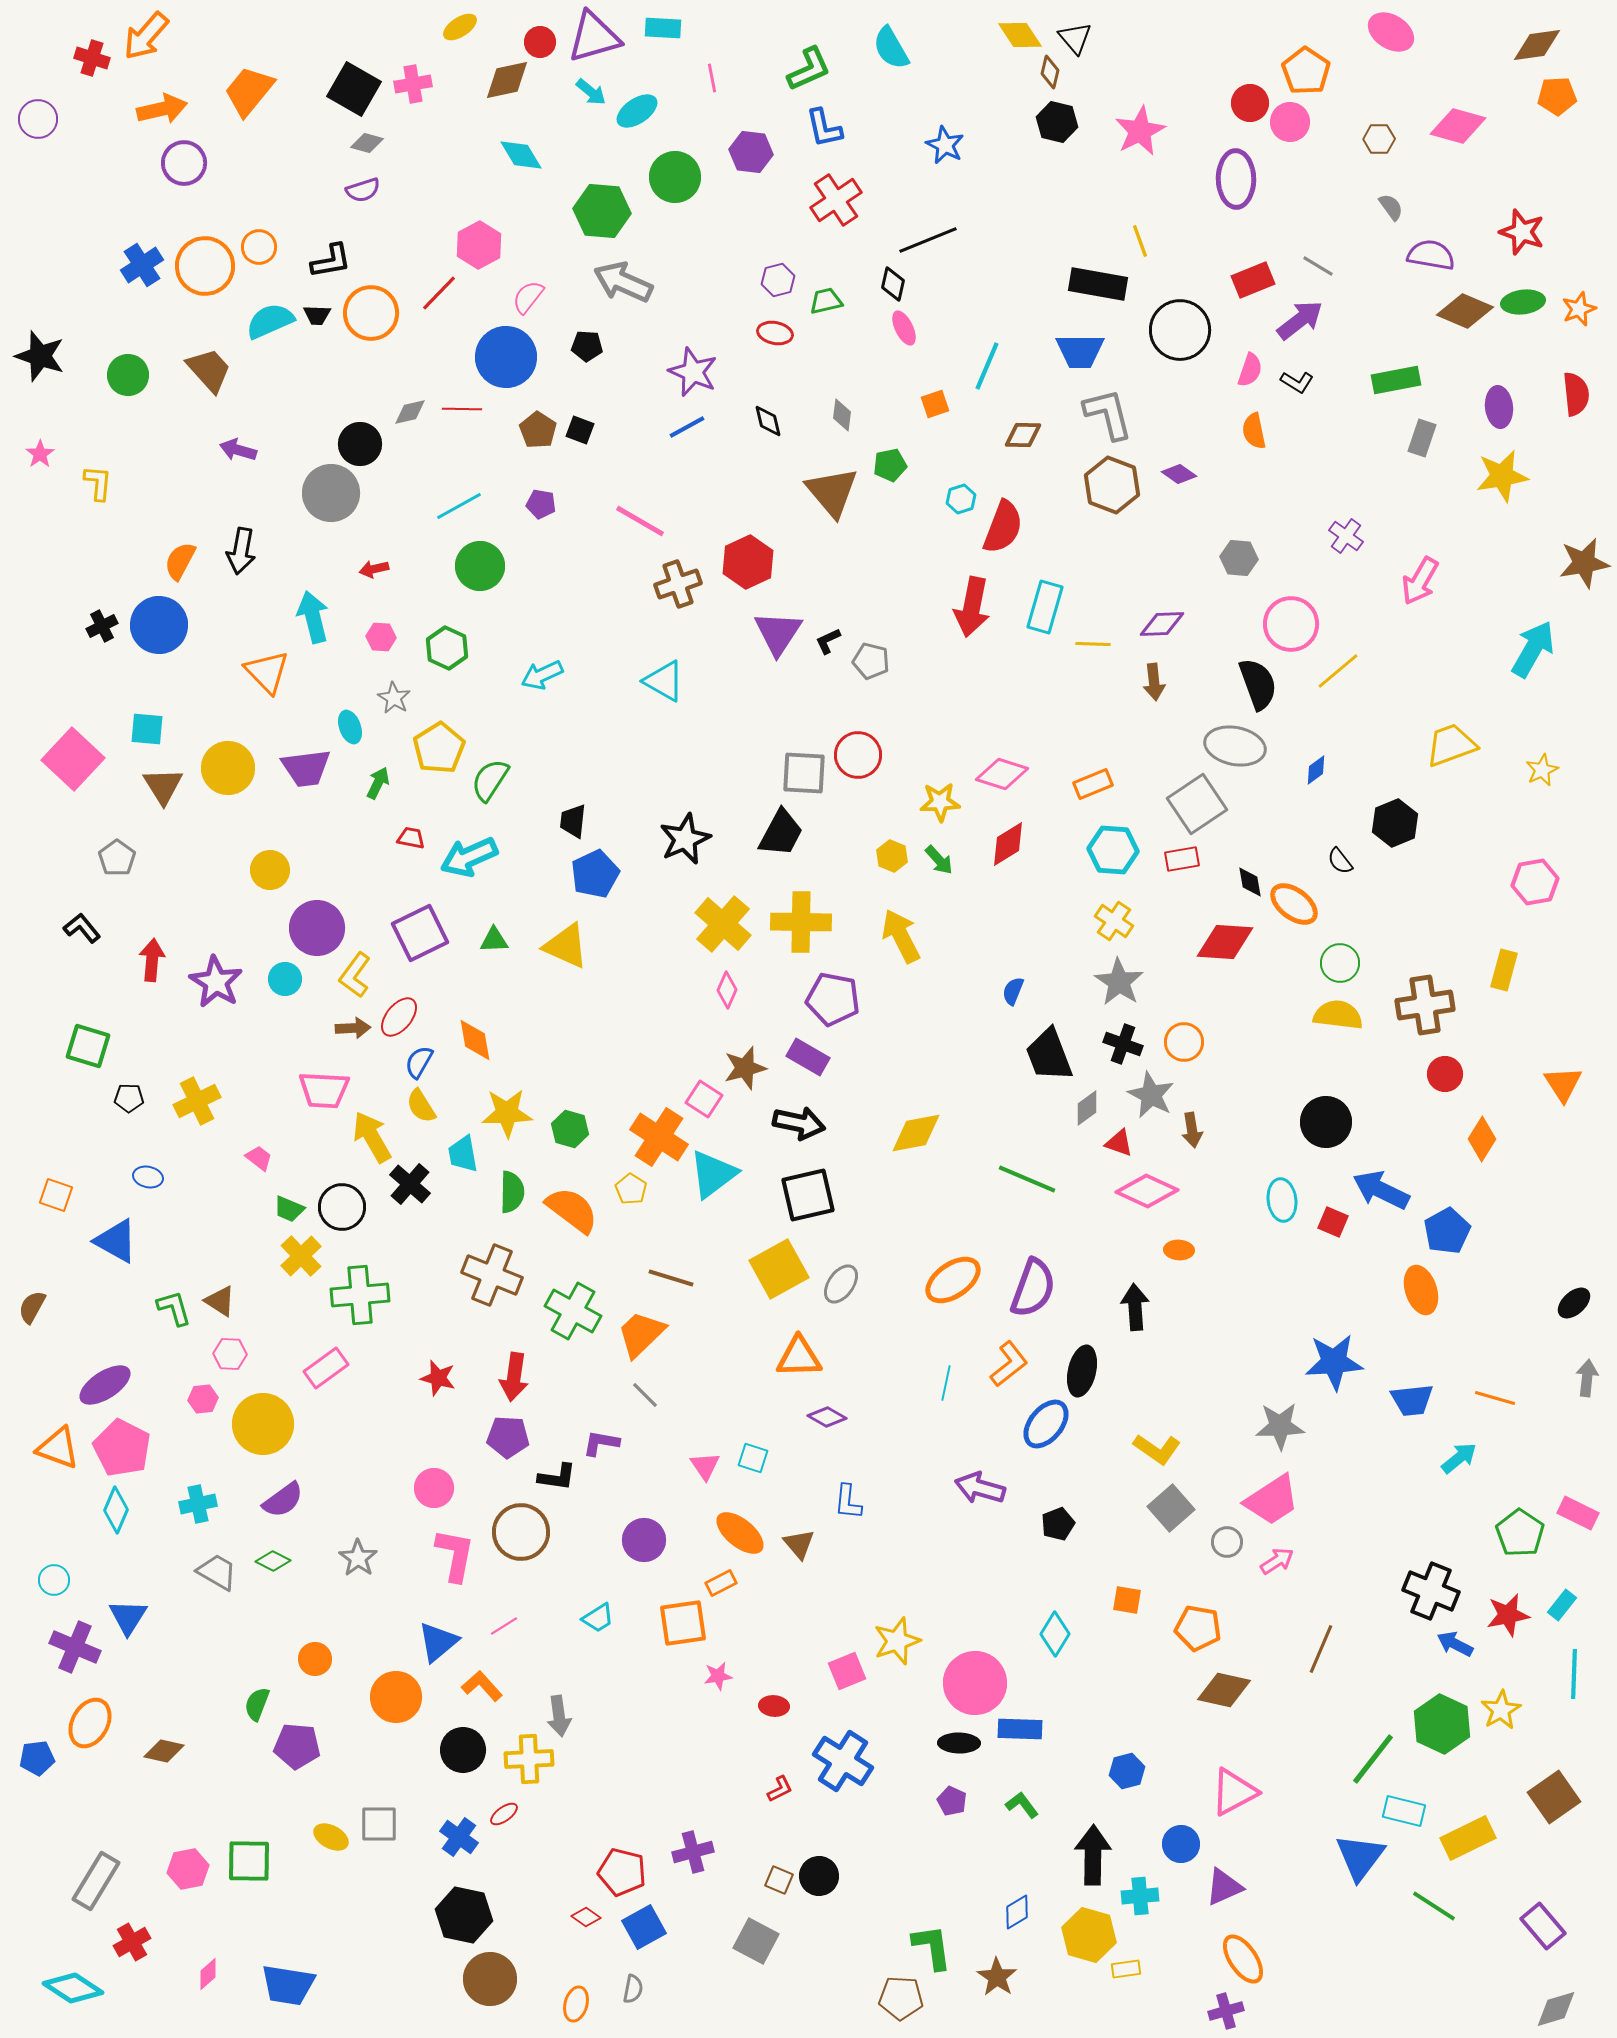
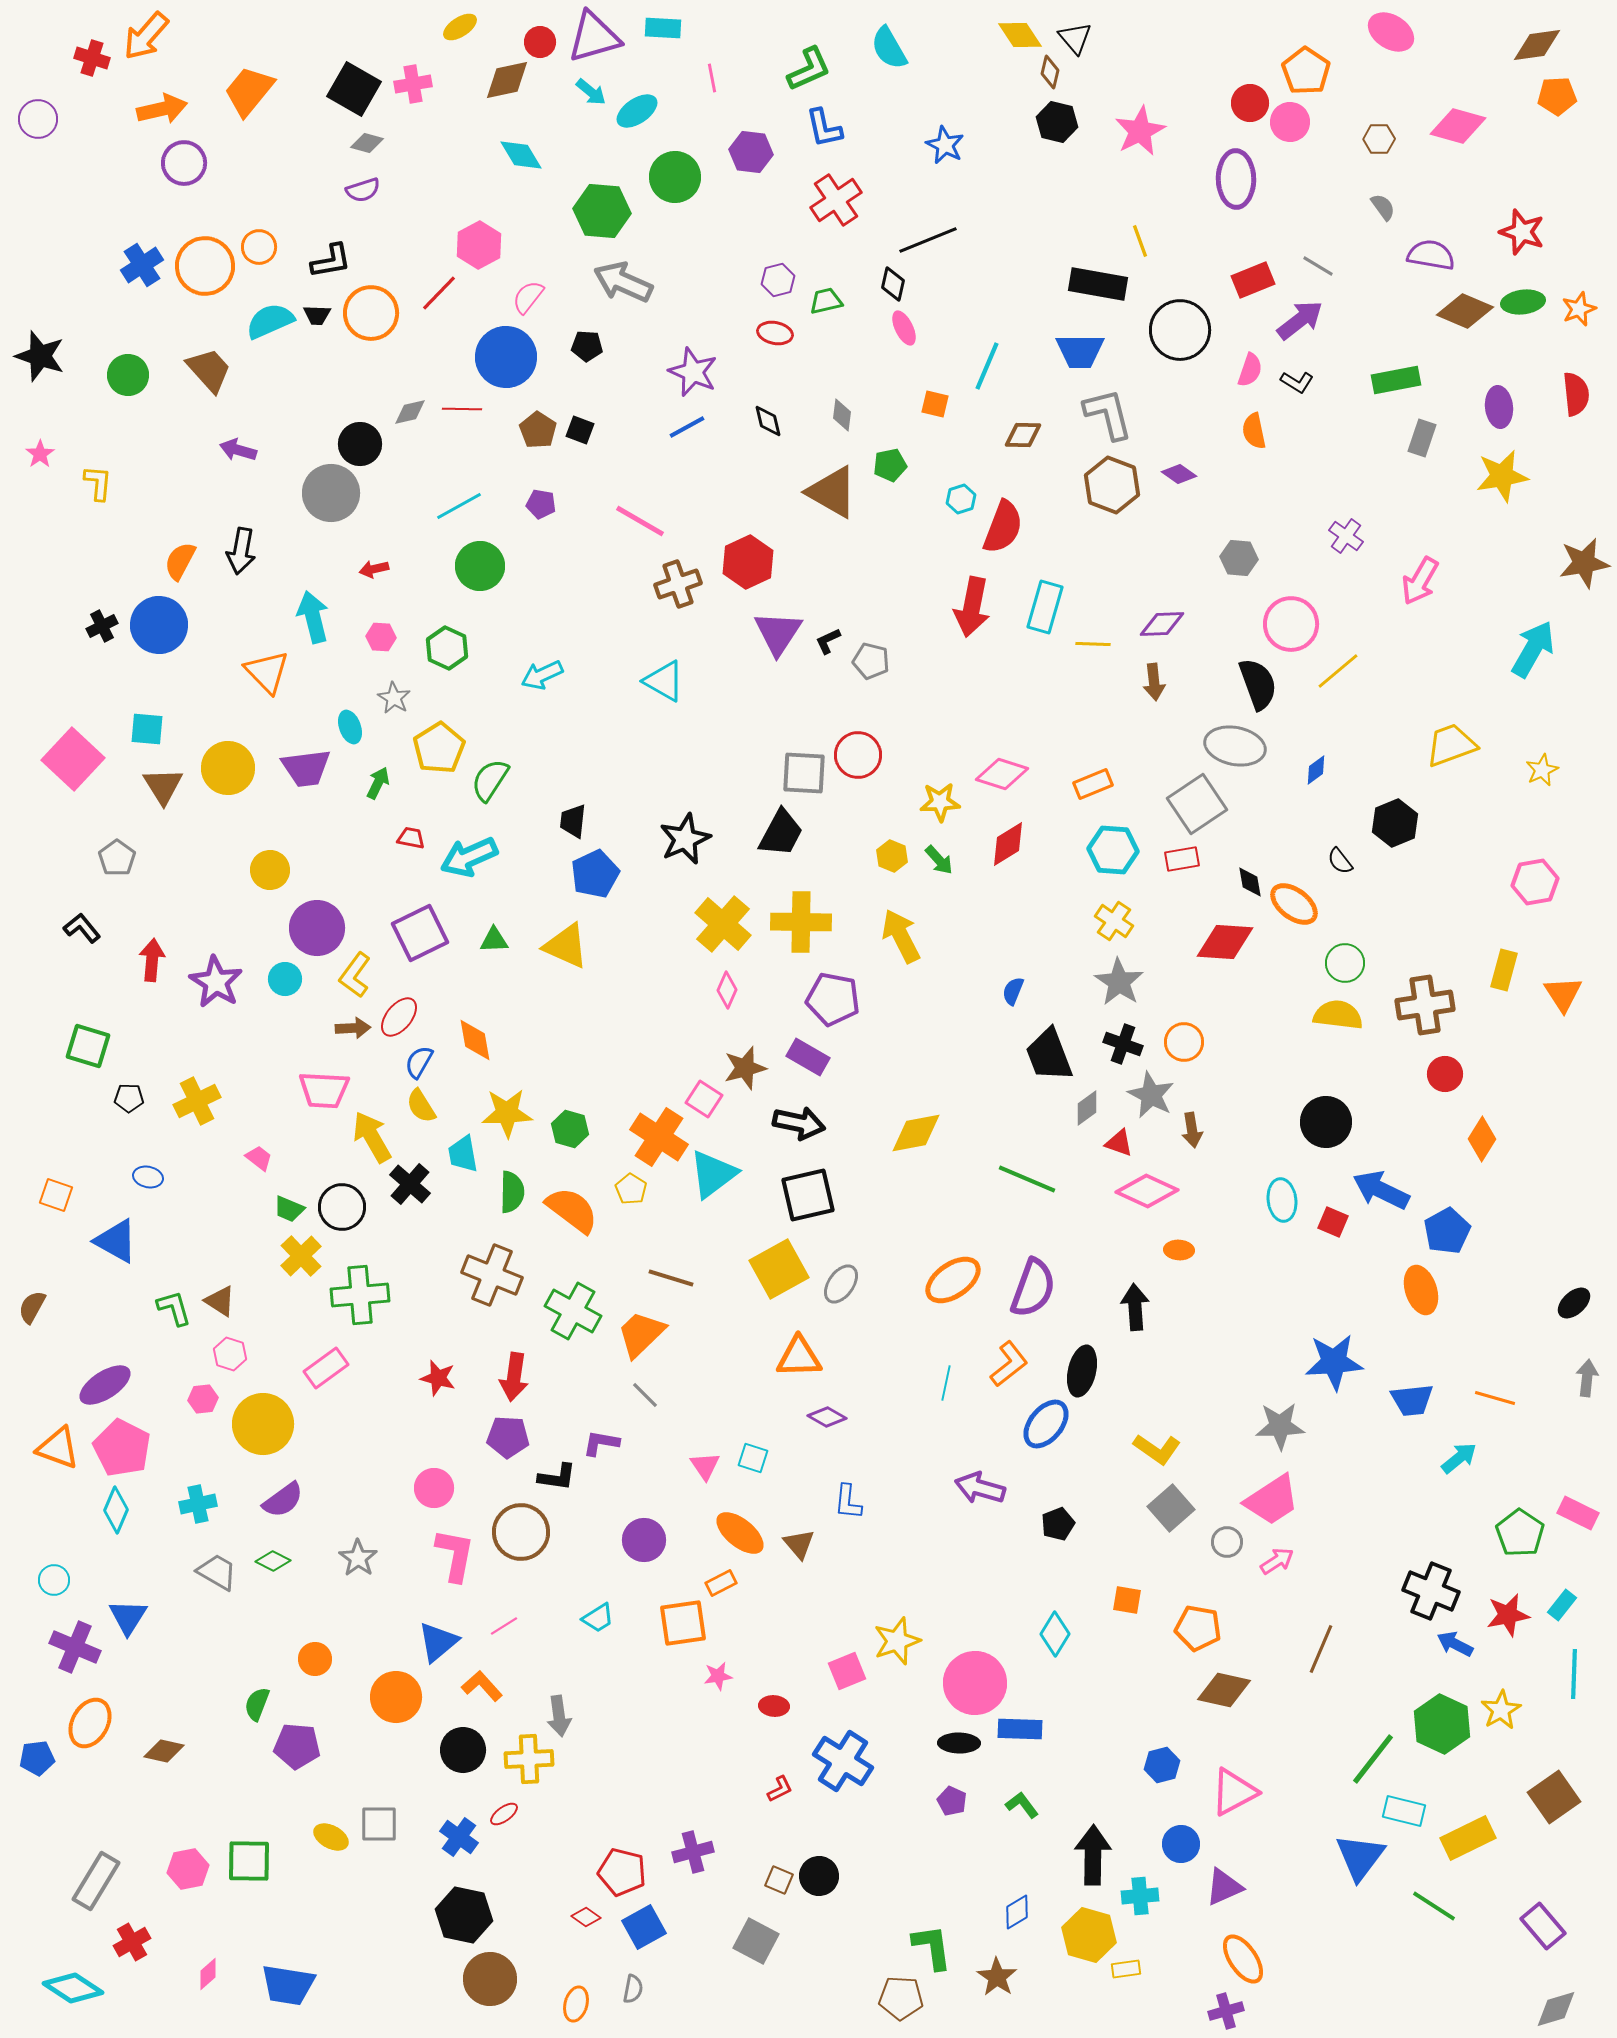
cyan semicircle at (891, 48): moved 2 px left
gray semicircle at (1391, 207): moved 8 px left
orange square at (935, 404): rotated 32 degrees clockwise
brown triangle at (832, 492): rotated 20 degrees counterclockwise
green circle at (1340, 963): moved 5 px right
orange triangle at (1563, 1084): moved 90 px up
pink hexagon at (230, 1354): rotated 16 degrees clockwise
blue hexagon at (1127, 1771): moved 35 px right, 6 px up
